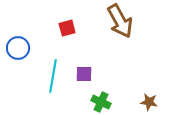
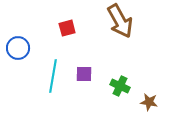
green cross: moved 19 px right, 16 px up
